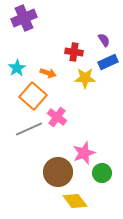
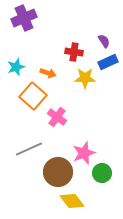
purple semicircle: moved 1 px down
cyan star: moved 1 px left, 1 px up; rotated 12 degrees clockwise
gray line: moved 20 px down
yellow diamond: moved 3 px left
